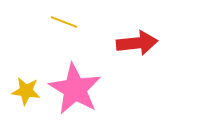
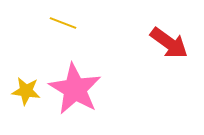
yellow line: moved 1 px left, 1 px down
red arrow: moved 32 px right; rotated 42 degrees clockwise
